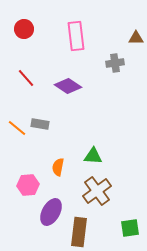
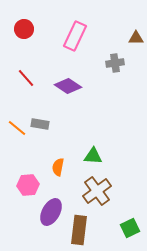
pink rectangle: moved 1 px left; rotated 32 degrees clockwise
green square: rotated 18 degrees counterclockwise
brown rectangle: moved 2 px up
